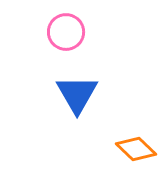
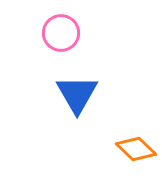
pink circle: moved 5 px left, 1 px down
